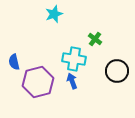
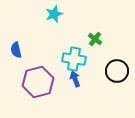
blue semicircle: moved 2 px right, 12 px up
blue arrow: moved 3 px right, 2 px up
